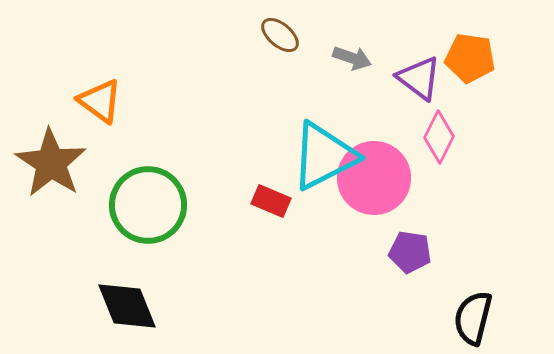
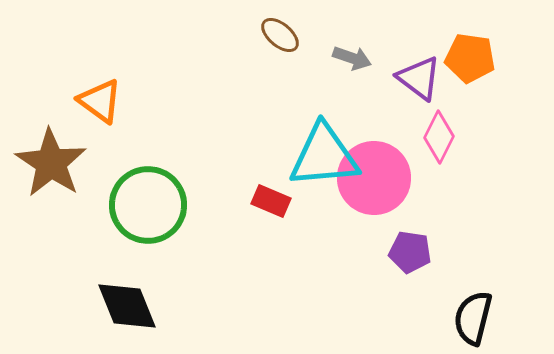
cyan triangle: rotated 22 degrees clockwise
